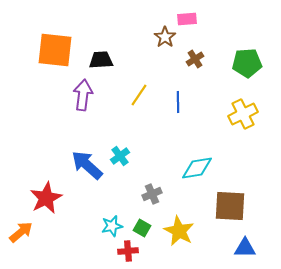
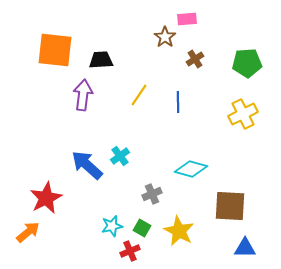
cyan diamond: moved 6 px left, 1 px down; rotated 24 degrees clockwise
orange arrow: moved 7 px right
red cross: moved 2 px right; rotated 18 degrees counterclockwise
